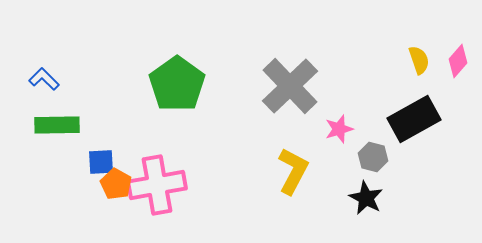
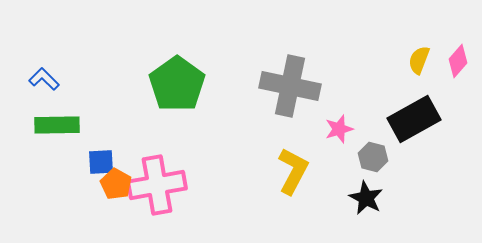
yellow semicircle: rotated 140 degrees counterclockwise
gray cross: rotated 34 degrees counterclockwise
